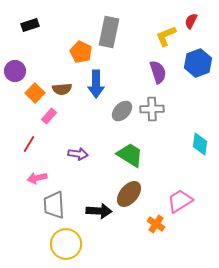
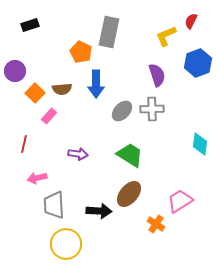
purple semicircle: moved 1 px left, 3 px down
red line: moved 5 px left; rotated 18 degrees counterclockwise
